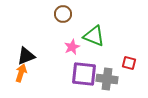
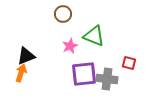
pink star: moved 2 px left, 1 px up
purple square: rotated 12 degrees counterclockwise
